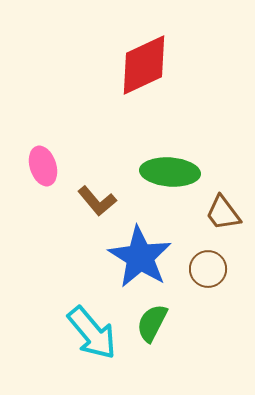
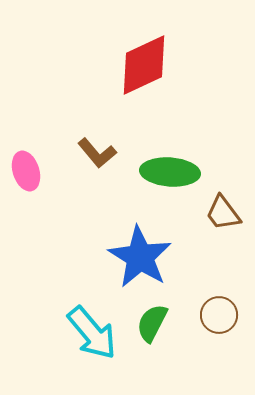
pink ellipse: moved 17 px left, 5 px down
brown L-shape: moved 48 px up
brown circle: moved 11 px right, 46 px down
